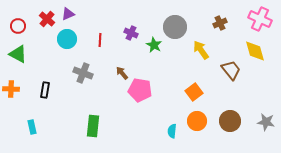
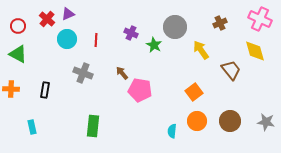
red line: moved 4 px left
